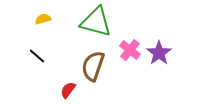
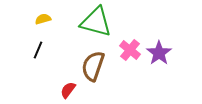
black line: moved 1 px right, 6 px up; rotated 72 degrees clockwise
